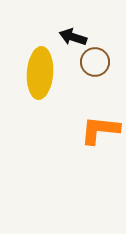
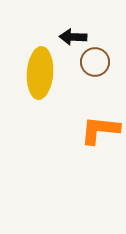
black arrow: rotated 16 degrees counterclockwise
